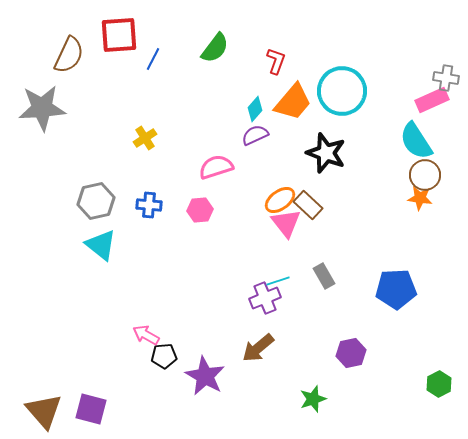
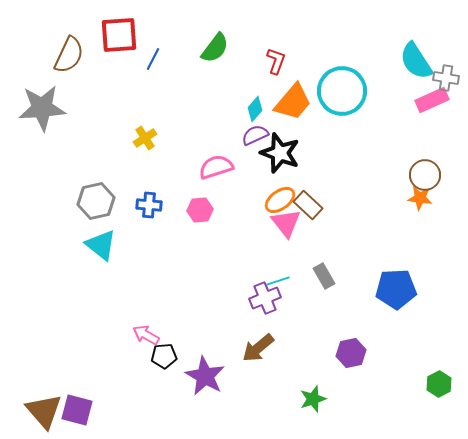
cyan semicircle: moved 80 px up
black star: moved 46 px left
purple square: moved 14 px left, 1 px down
